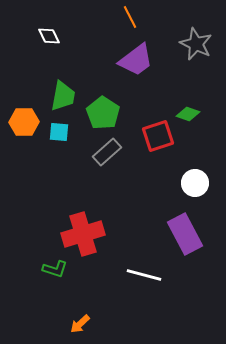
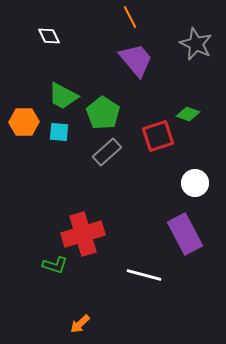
purple trapezoid: rotated 93 degrees counterclockwise
green trapezoid: rotated 108 degrees clockwise
green L-shape: moved 4 px up
